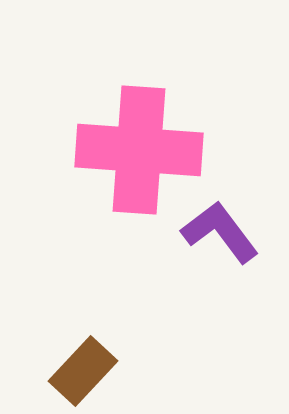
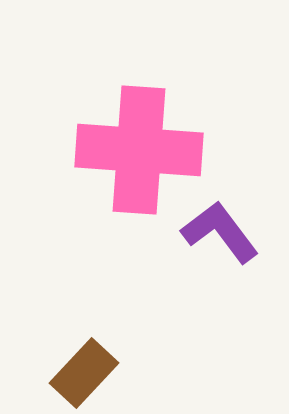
brown rectangle: moved 1 px right, 2 px down
